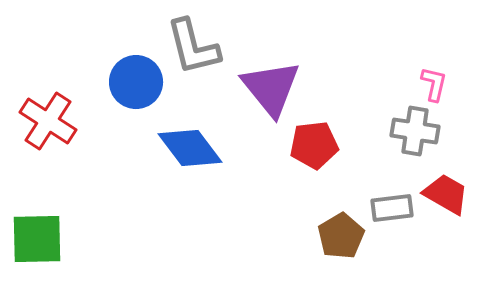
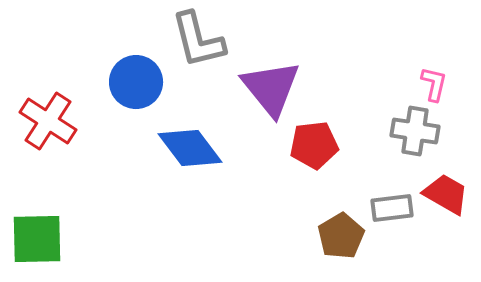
gray L-shape: moved 5 px right, 7 px up
